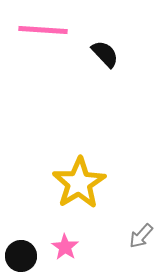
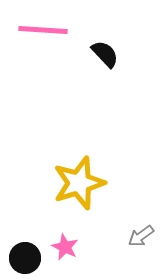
yellow star: rotated 14 degrees clockwise
gray arrow: rotated 12 degrees clockwise
pink star: rotated 8 degrees counterclockwise
black circle: moved 4 px right, 2 px down
